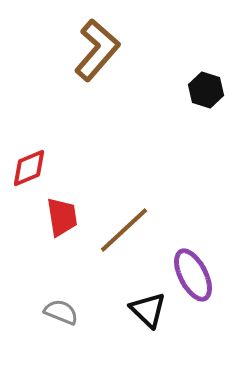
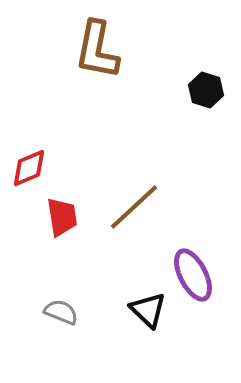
brown L-shape: rotated 150 degrees clockwise
brown line: moved 10 px right, 23 px up
